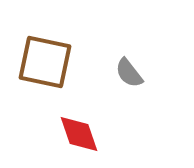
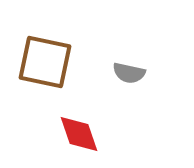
gray semicircle: rotated 40 degrees counterclockwise
